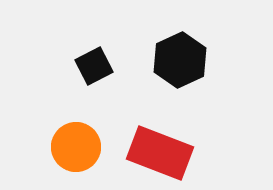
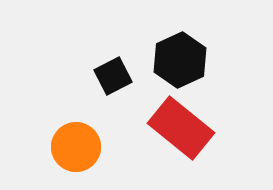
black square: moved 19 px right, 10 px down
red rectangle: moved 21 px right, 25 px up; rotated 18 degrees clockwise
